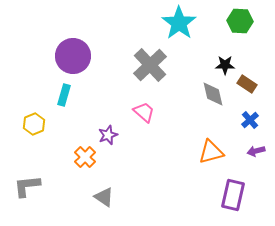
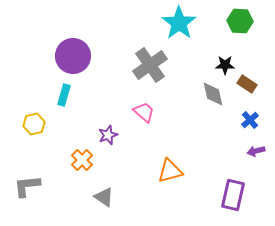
gray cross: rotated 8 degrees clockwise
yellow hexagon: rotated 10 degrees clockwise
orange triangle: moved 41 px left, 19 px down
orange cross: moved 3 px left, 3 px down
